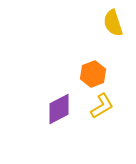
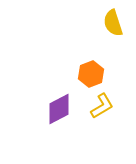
orange hexagon: moved 2 px left
